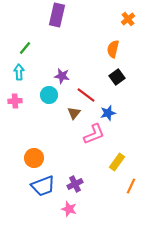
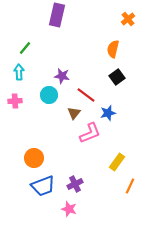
pink L-shape: moved 4 px left, 1 px up
orange line: moved 1 px left
